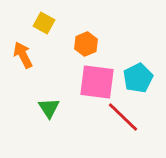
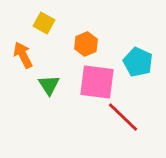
cyan pentagon: moved 16 px up; rotated 20 degrees counterclockwise
green triangle: moved 23 px up
